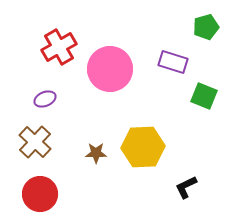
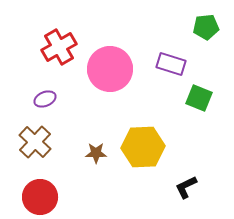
green pentagon: rotated 10 degrees clockwise
purple rectangle: moved 2 px left, 2 px down
green square: moved 5 px left, 2 px down
red circle: moved 3 px down
